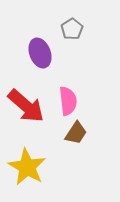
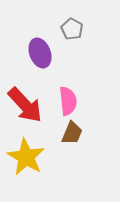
gray pentagon: rotated 10 degrees counterclockwise
red arrow: moved 1 px left, 1 px up; rotated 6 degrees clockwise
brown trapezoid: moved 4 px left; rotated 10 degrees counterclockwise
yellow star: moved 1 px left, 10 px up
